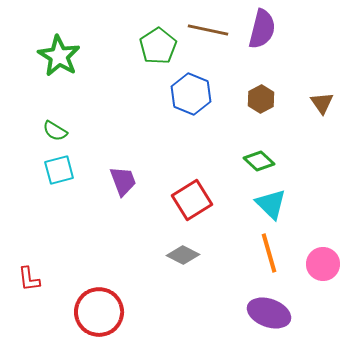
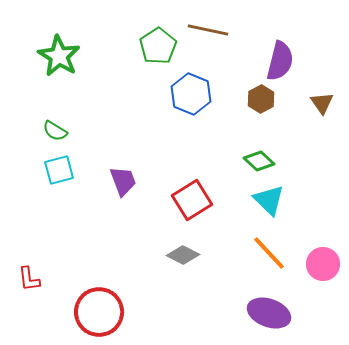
purple semicircle: moved 18 px right, 32 px down
cyan triangle: moved 2 px left, 4 px up
orange line: rotated 27 degrees counterclockwise
